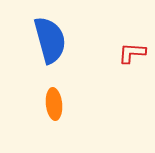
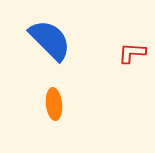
blue semicircle: rotated 30 degrees counterclockwise
